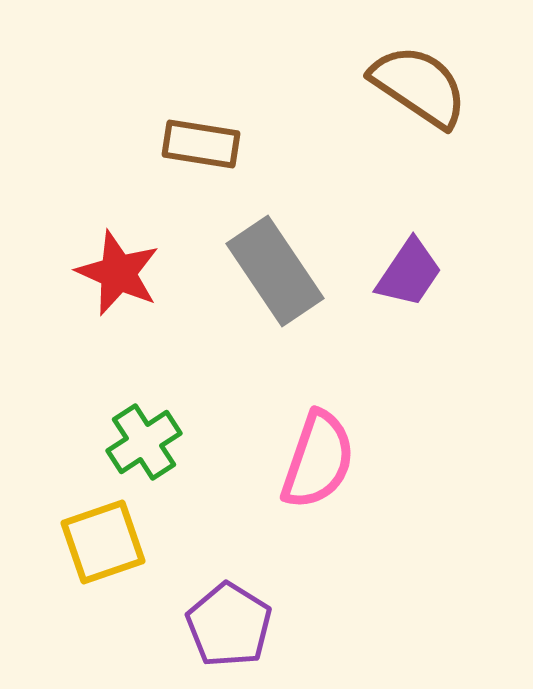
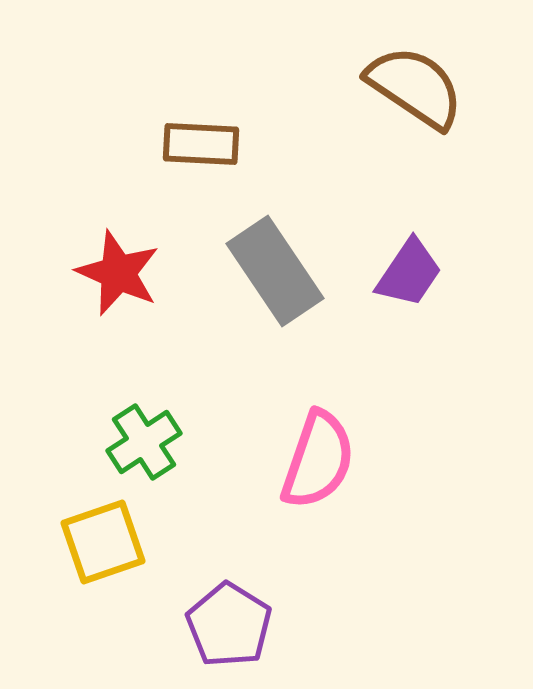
brown semicircle: moved 4 px left, 1 px down
brown rectangle: rotated 6 degrees counterclockwise
